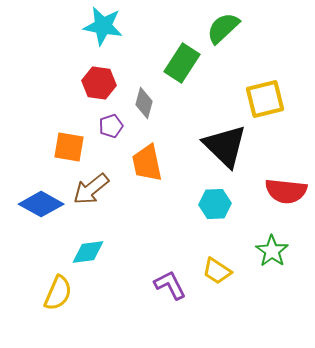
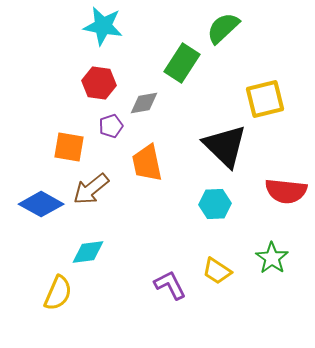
gray diamond: rotated 64 degrees clockwise
green star: moved 7 px down
